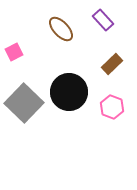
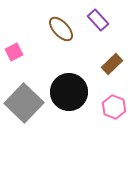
purple rectangle: moved 5 px left
pink hexagon: moved 2 px right
